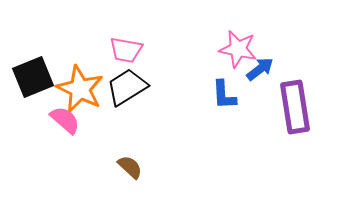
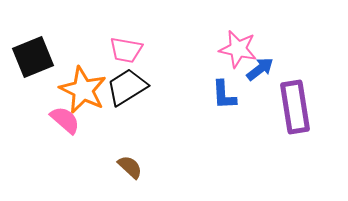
black square: moved 20 px up
orange star: moved 3 px right, 1 px down
